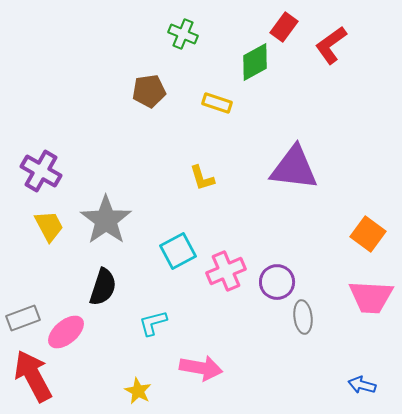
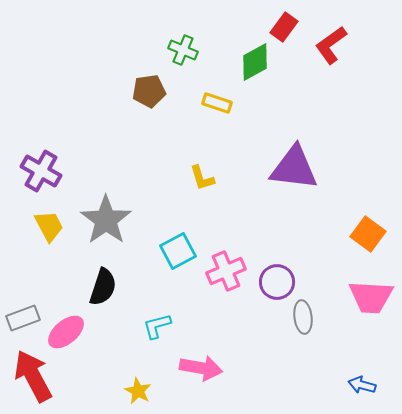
green cross: moved 16 px down
cyan L-shape: moved 4 px right, 3 px down
